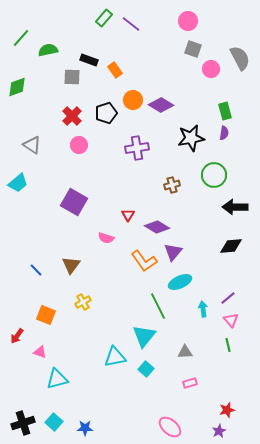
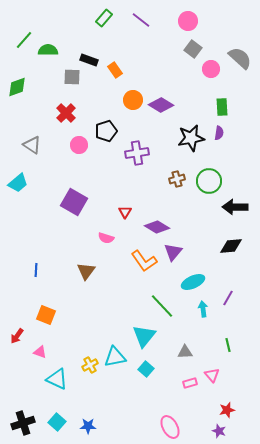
purple line at (131, 24): moved 10 px right, 4 px up
green line at (21, 38): moved 3 px right, 2 px down
gray square at (193, 49): rotated 18 degrees clockwise
green semicircle at (48, 50): rotated 12 degrees clockwise
gray semicircle at (240, 58): rotated 20 degrees counterclockwise
green rectangle at (225, 111): moved 3 px left, 4 px up; rotated 12 degrees clockwise
black pentagon at (106, 113): moved 18 px down
red cross at (72, 116): moved 6 px left, 3 px up
purple semicircle at (224, 133): moved 5 px left
purple cross at (137, 148): moved 5 px down
green circle at (214, 175): moved 5 px left, 6 px down
brown cross at (172, 185): moved 5 px right, 6 px up
red triangle at (128, 215): moved 3 px left, 3 px up
brown triangle at (71, 265): moved 15 px right, 6 px down
blue line at (36, 270): rotated 48 degrees clockwise
cyan ellipse at (180, 282): moved 13 px right
purple line at (228, 298): rotated 21 degrees counterclockwise
yellow cross at (83, 302): moved 7 px right, 63 px down
green line at (158, 306): moved 4 px right; rotated 16 degrees counterclockwise
pink triangle at (231, 320): moved 19 px left, 55 px down
cyan triangle at (57, 379): rotated 40 degrees clockwise
cyan square at (54, 422): moved 3 px right
pink ellipse at (170, 427): rotated 20 degrees clockwise
blue star at (85, 428): moved 3 px right, 2 px up
purple star at (219, 431): rotated 24 degrees counterclockwise
